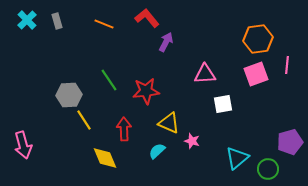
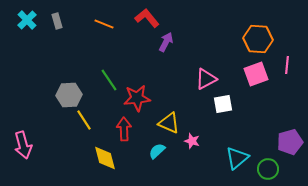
orange hexagon: rotated 12 degrees clockwise
pink triangle: moved 1 px right, 5 px down; rotated 25 degrees counterclockwise
red star: moved 9 px left, 7 px down
yellow diamond: rotated 8 degrees clockwise
